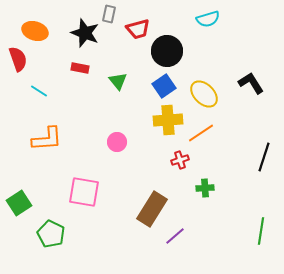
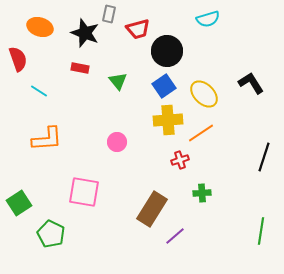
orange ellipse: moved 5 px right, 4 px up
green cross: moved 3 px left, 5 px down
